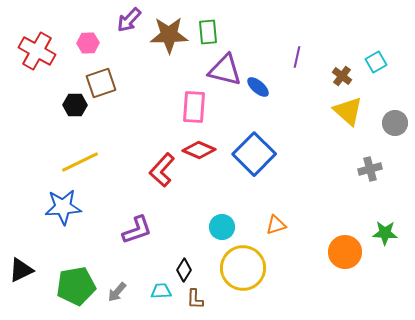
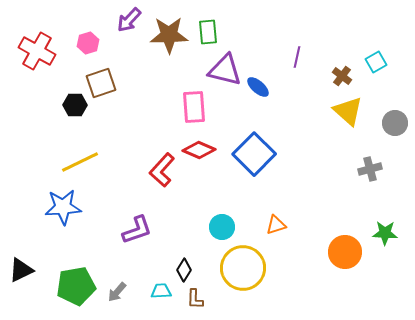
pink hexagon: rotated 15 degrees counterclockwise
pink rectangle: rotated 8 degrees counterclockwise
